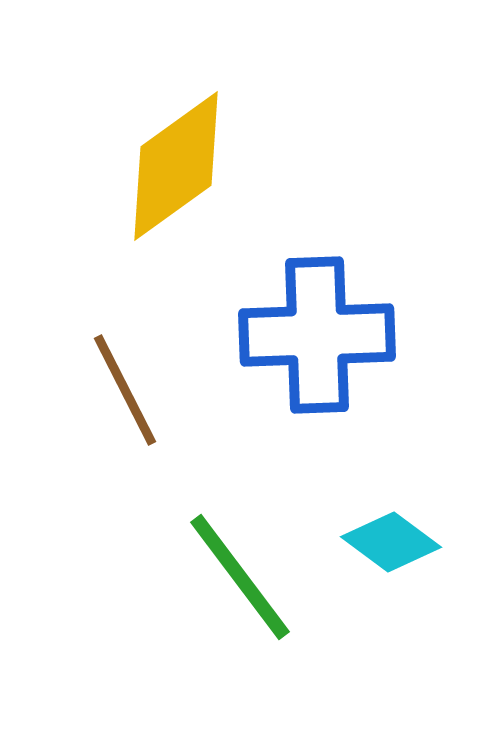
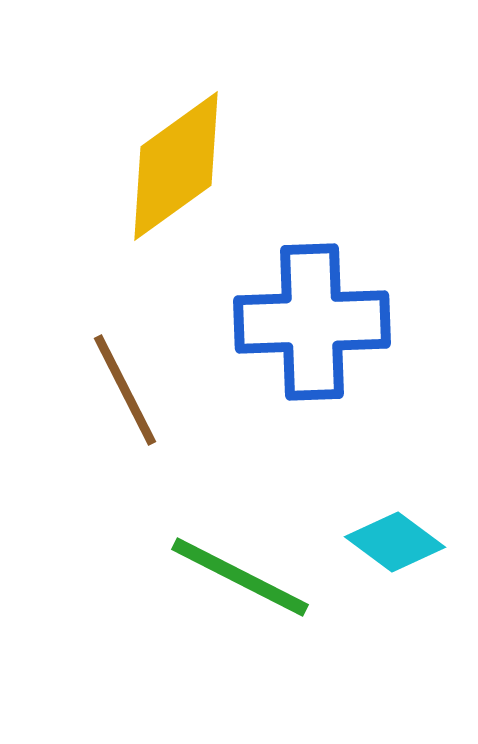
blue cross: moved 5 px left, 13 px up
cyan diamond: moved 4 px right
green line: rotated 26 degrees counterclockwise
